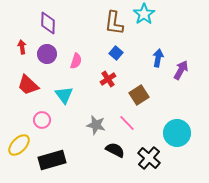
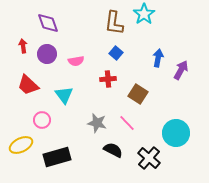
purple diamond: rotated 20 degrees counterclockwise
red arrow: moved 1 px right, 1 px up
pink semicircle: rotated 63 degrees clockwise
red cross: rotated 28 degrees clockwise
brown square: moved 1 px left, 1 px up; rotated 24 degrees counterclockwise
gray star: moved 1 px right, 2 px up
cyan circle: moved 1 px left
yellow ellipse: moved 2 px right; rotated 20 degrees clockwise
black semicircle: moved 2 px left
black rectangle: moved 5 px right, 3 px up
